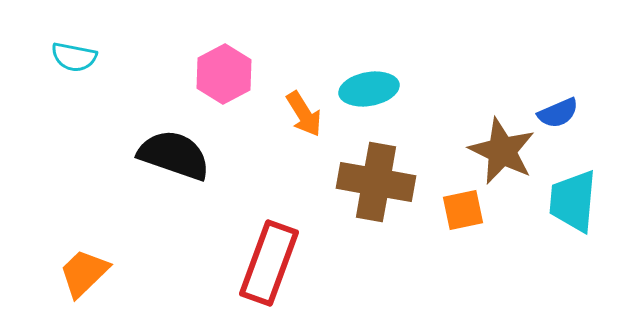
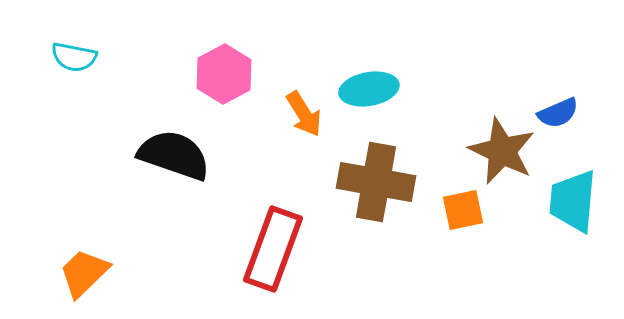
red rectangle: moved 4 px right, 14 px up
